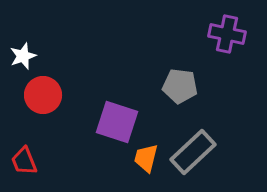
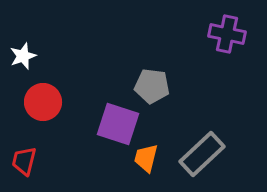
gray pentagon: moved 28 px left
red circle: moved 7 px down
purple square: moved 1 px right, 2 px down
gray rectangle: moved 9 px right, 2 px down
red trapezoid: rotated 36 degrees clockwise
